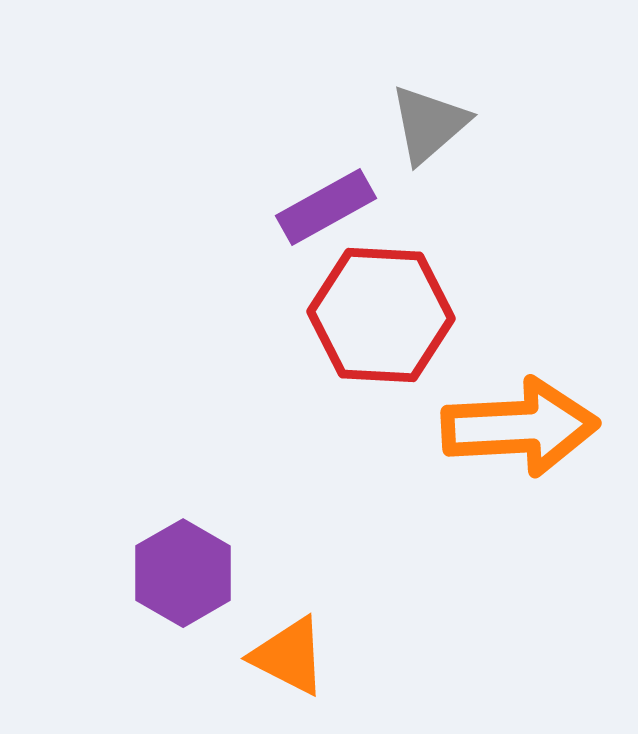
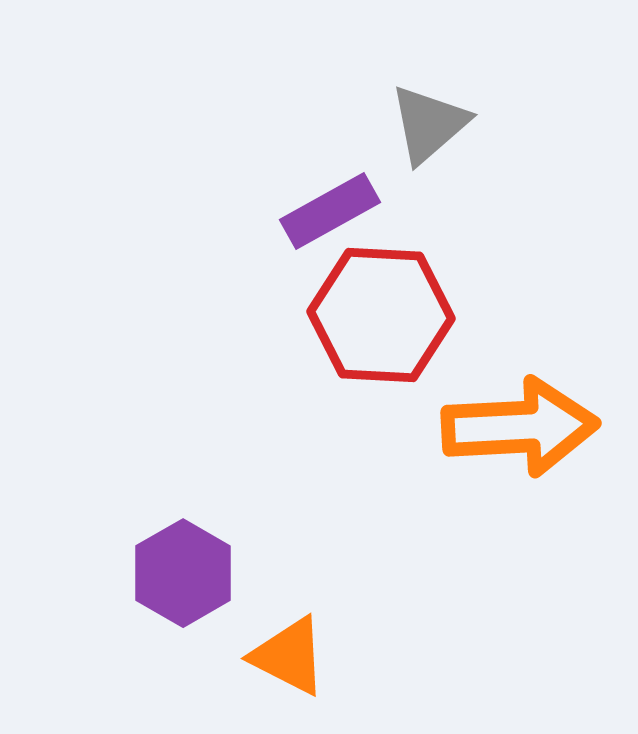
purple rectangle: moved 4 px right, 4 px down
